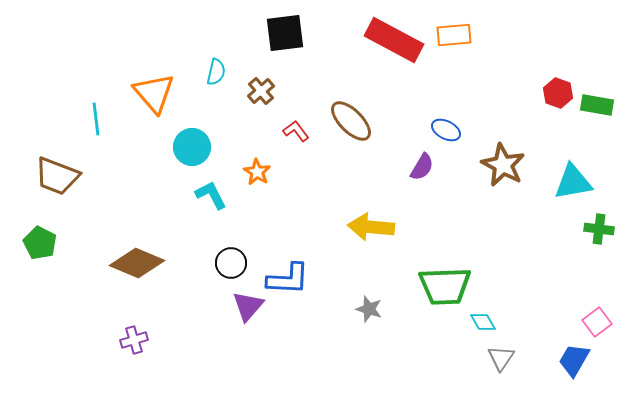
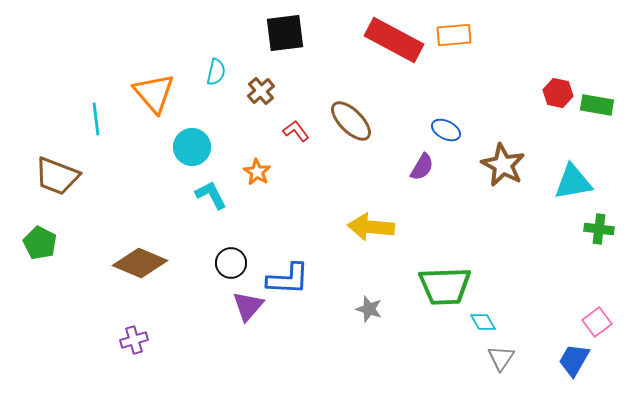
red hexagon: rotated 8 degrees counterclockwise
brown diamond: moved 3 px right
